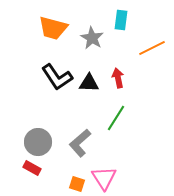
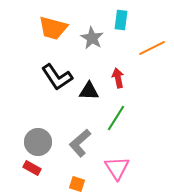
black triangle: moved 8 px down
pink triangle: moved 13 px right, 10 px up
